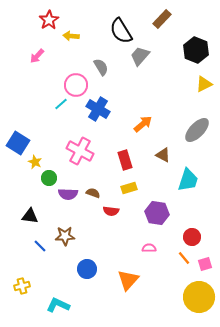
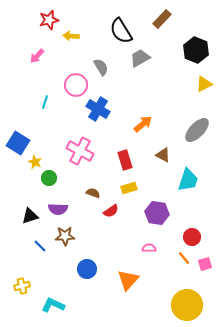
red star: rotated 18 degrees clockwise
gray trapezoid: moved 2 px down; rotated 20 degrees clockwise
cyan line: moved 16 px left, 2 px up; rotated 32 degrees counterclockwise
purple semicircle: moved 10 px left, 15 px down
red semicircle: rotated 42 degrees counterclockwise
black triangle: rotated 24 degrees counterclockwise
yellow circle: moved 12 px left, 8 px down
cyan L-shape: moved 5 px left
